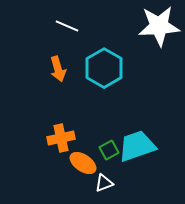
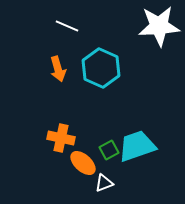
cyan hexagon: moved 3 px left; rotated 6 degrees counterclockwise
orange cross: rotated 24 degrees clockwise
orange ellipse: rotated 8 degrees clockwise
